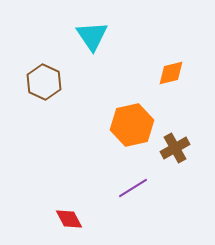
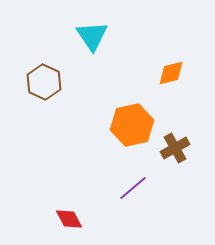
purple line: rotated 8 degrees counterclockwise
